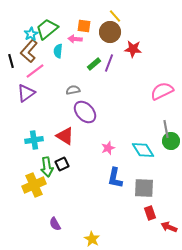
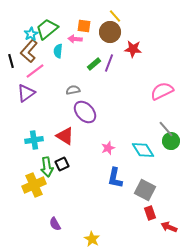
gray line: rotated 30 degrees counterclockwise
gray square: moved 1 px right, 2 px down; rotated 25 degrees clockwise
